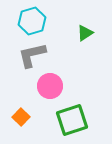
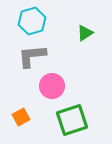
gray L-shape: moved 1 px down; rotated 8 degrees clockwise
pink circle: moved 2 px right
orange square: rotated 18 degrees clockwise
